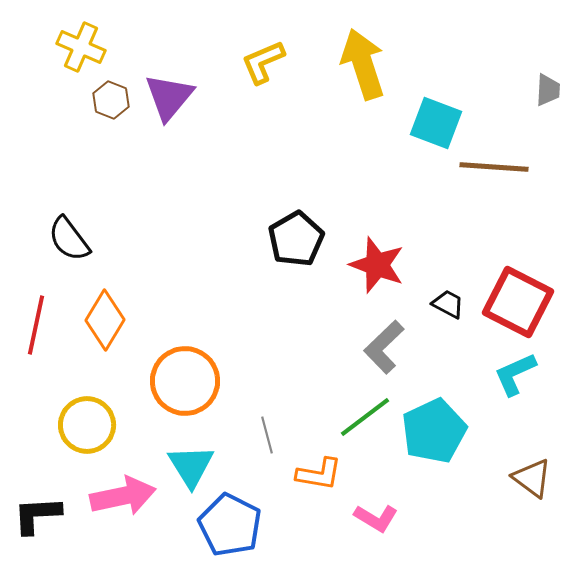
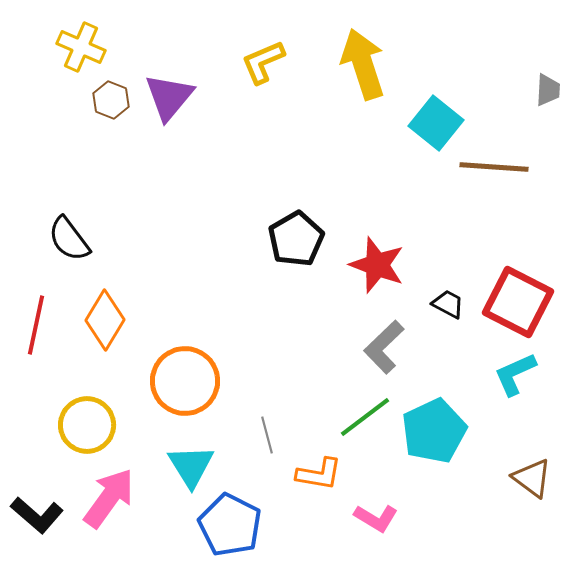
cyan square: rotated 18 degrees clockwise
pink arrow: moved 14 px left, 2 px down; rotated 42 degrees counterclockwise
black L-shape: rotated 136 degrees counterclockwise
